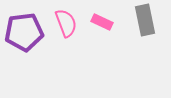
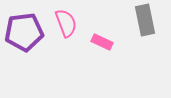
pink rectangle: moved 20 px down
